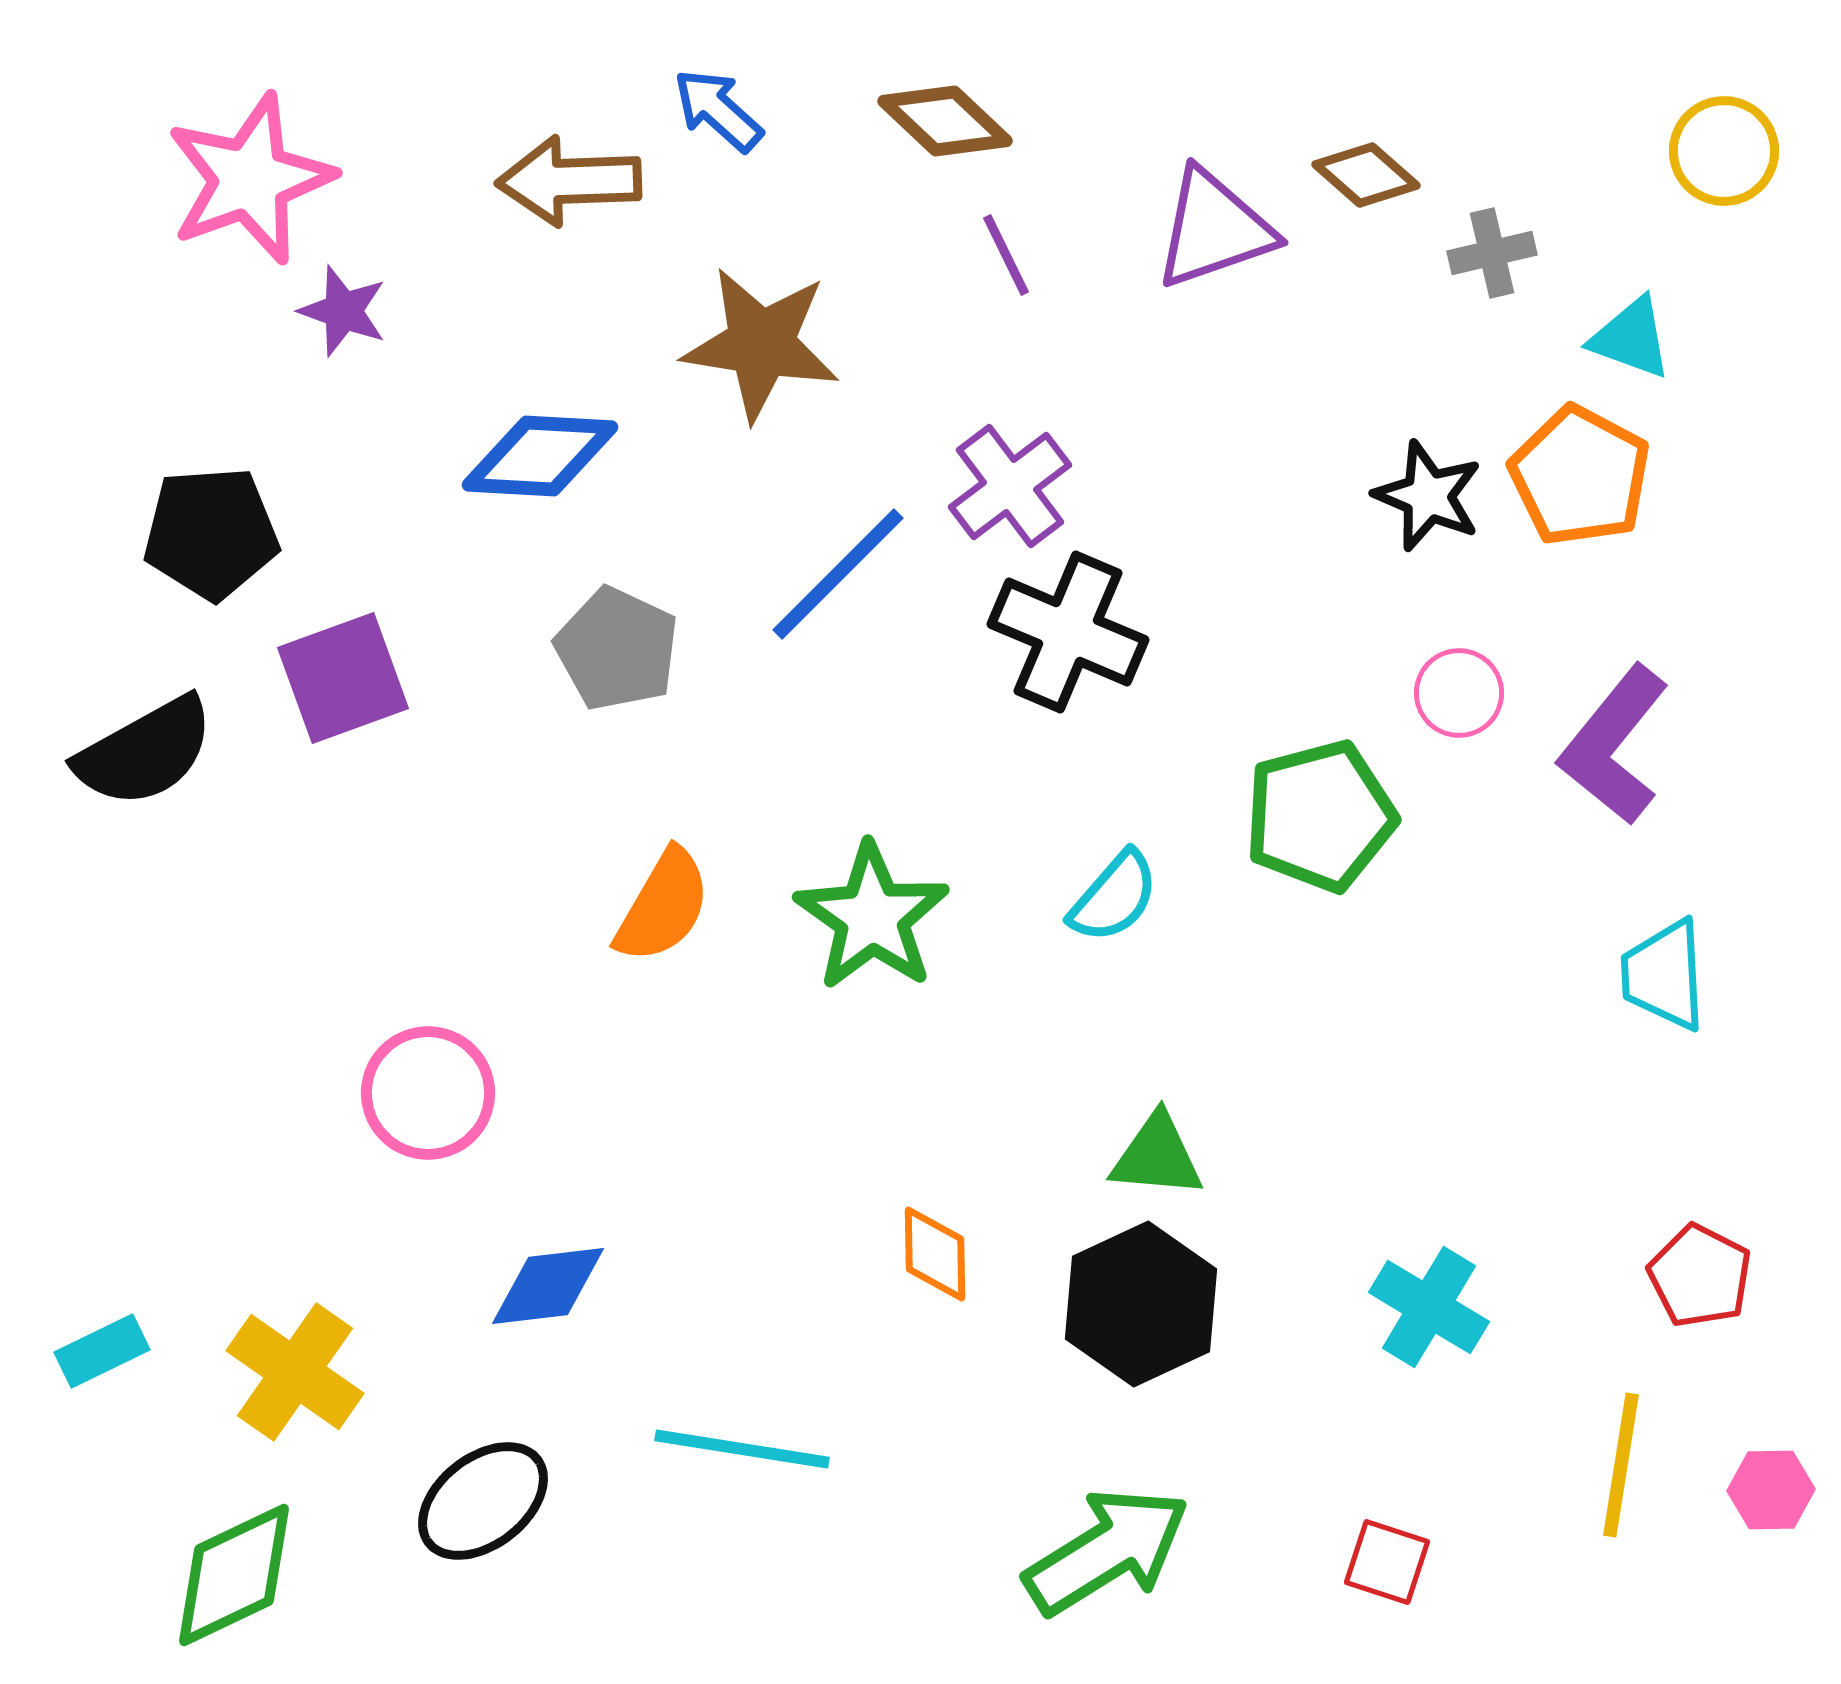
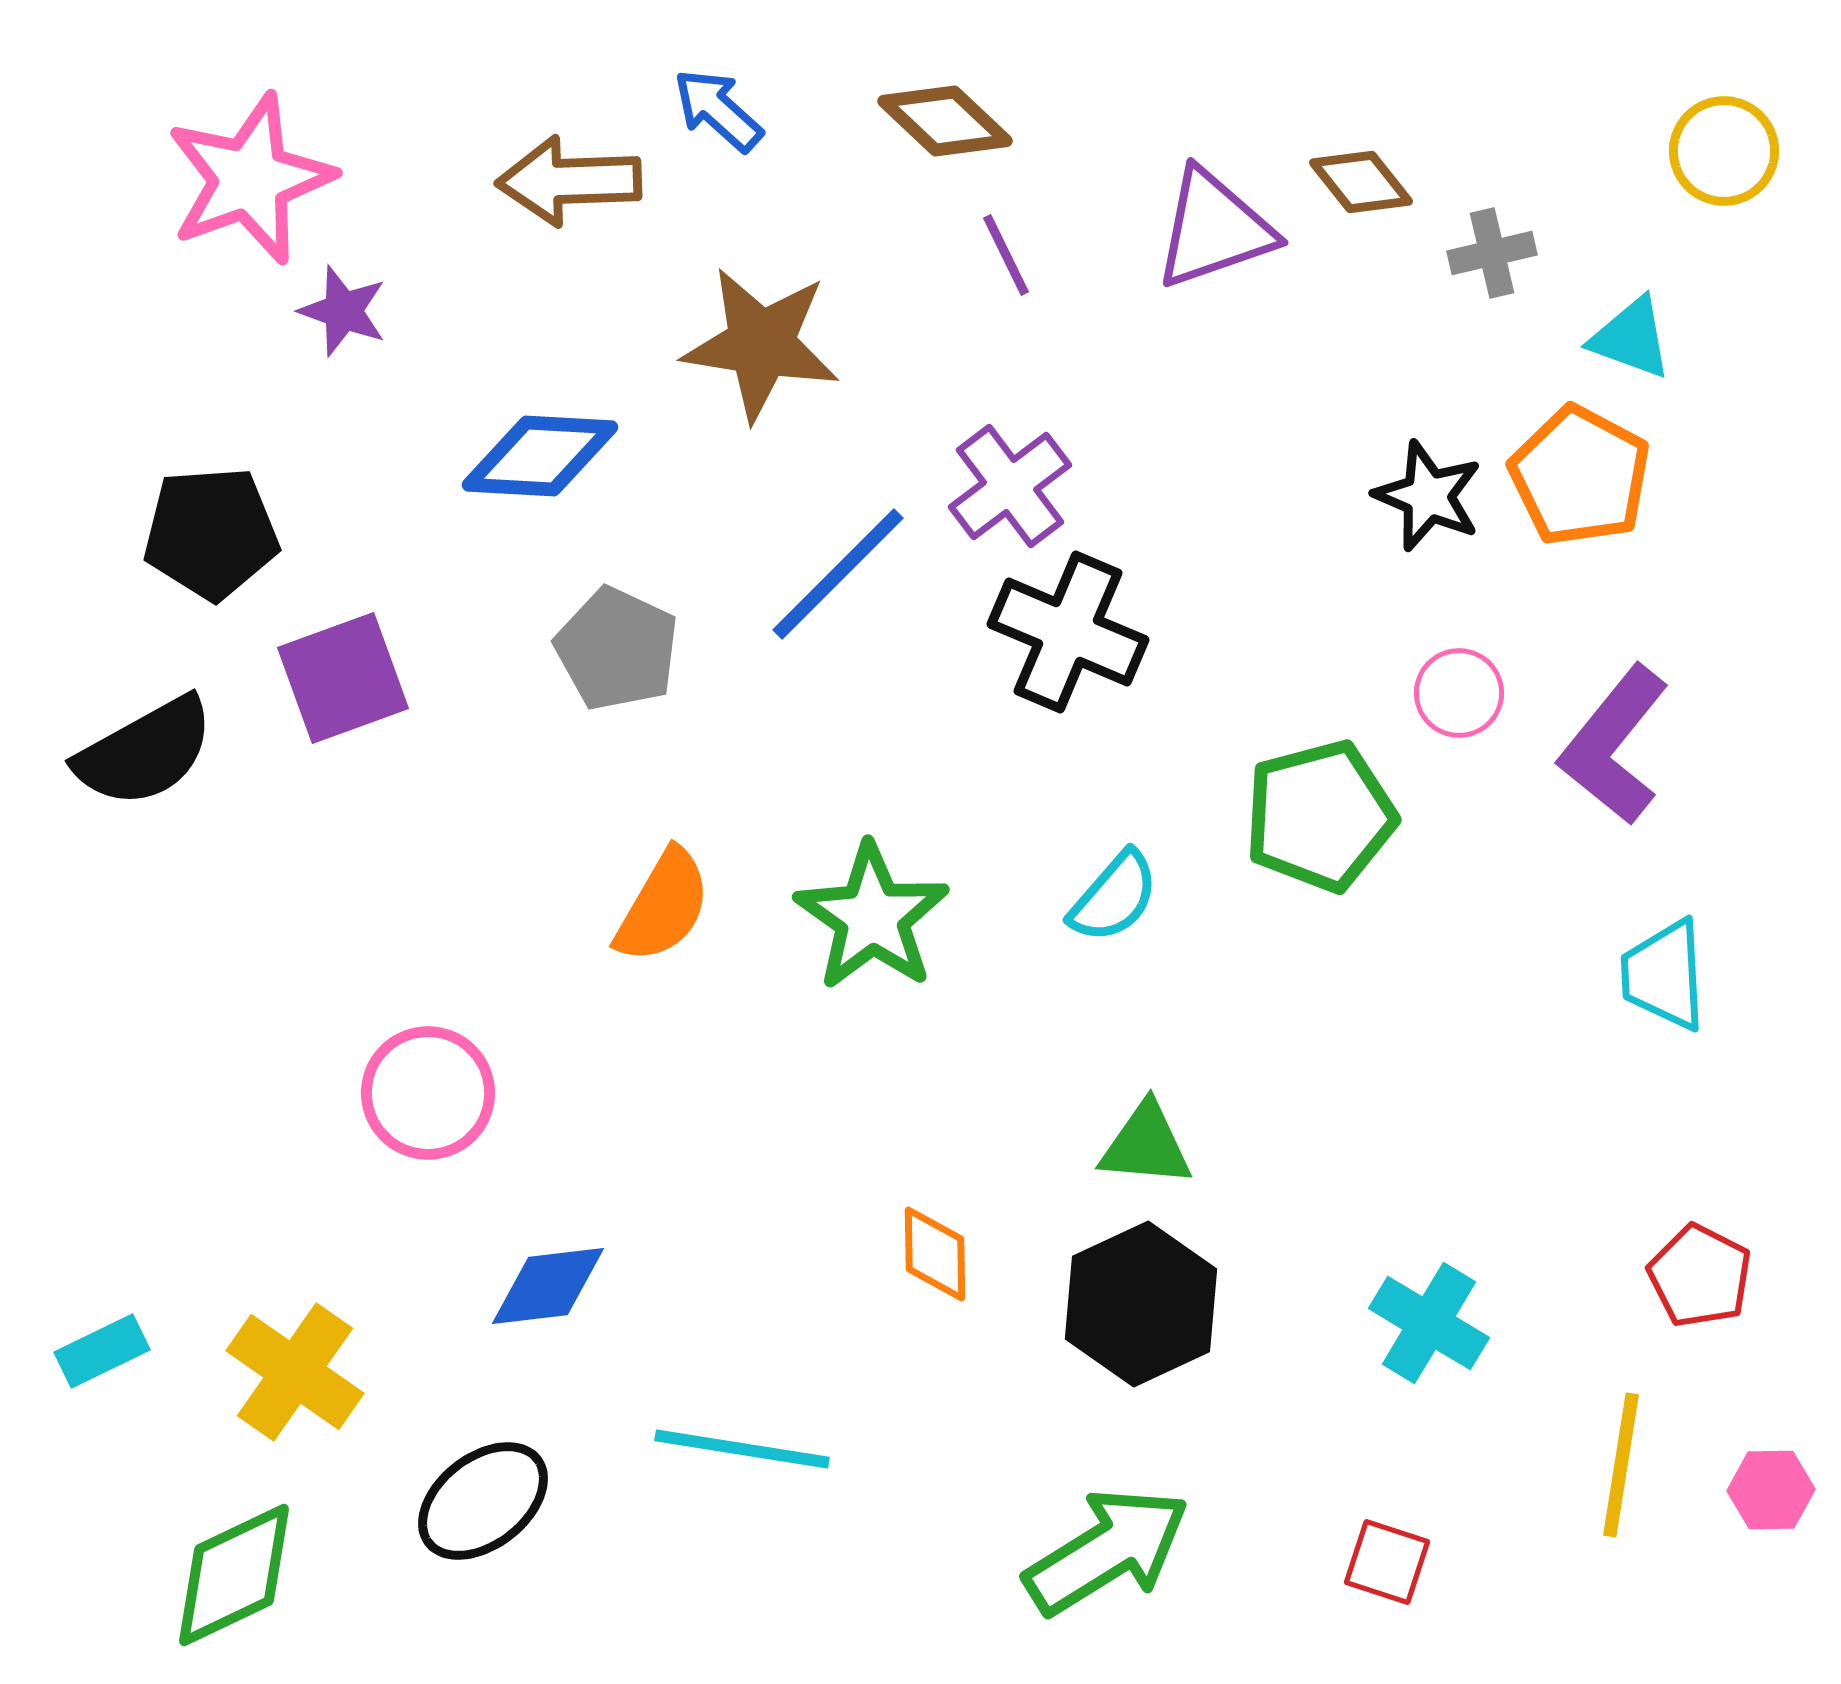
brown diamond at (1366, 175): moved 5 px left, 7 px down; rotated 10 degrees clockwise
green triangle at (1157, 1156): moved 11 px left, 11 px up
cyan cross at (1429, 1307): moved 16 px down
